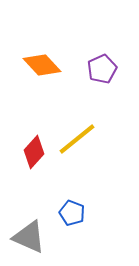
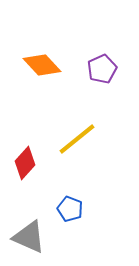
red diamond: moved 9 px left, 11 px down
blue pentagon: moved 2 px left, 4 px up
